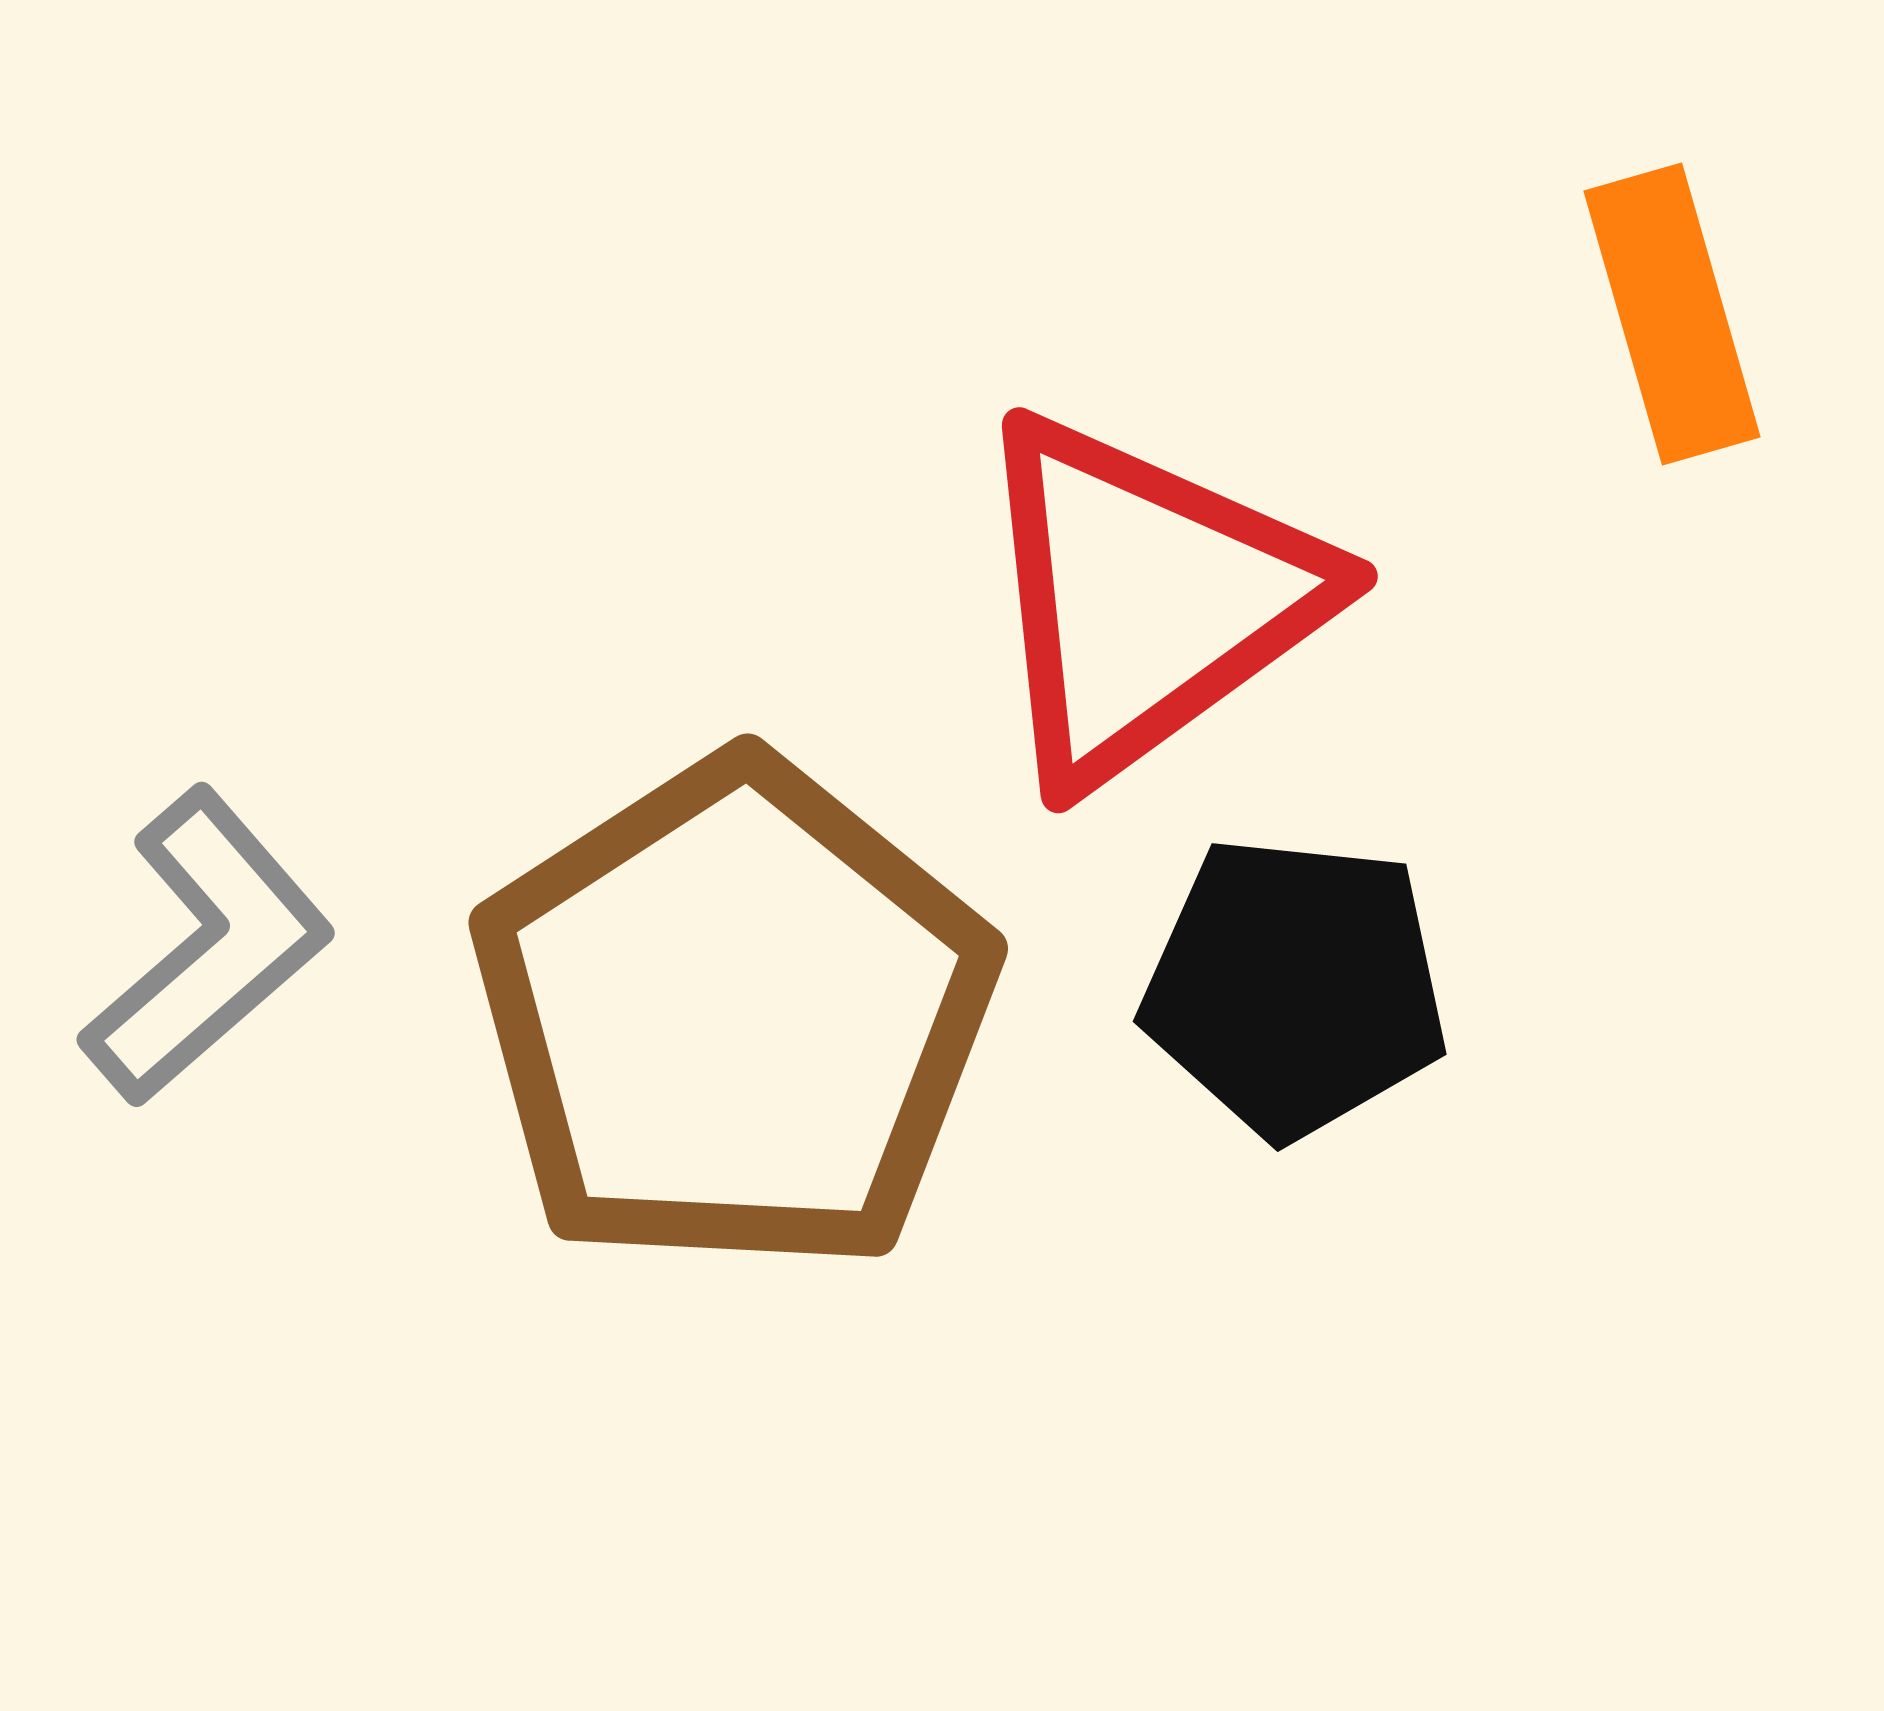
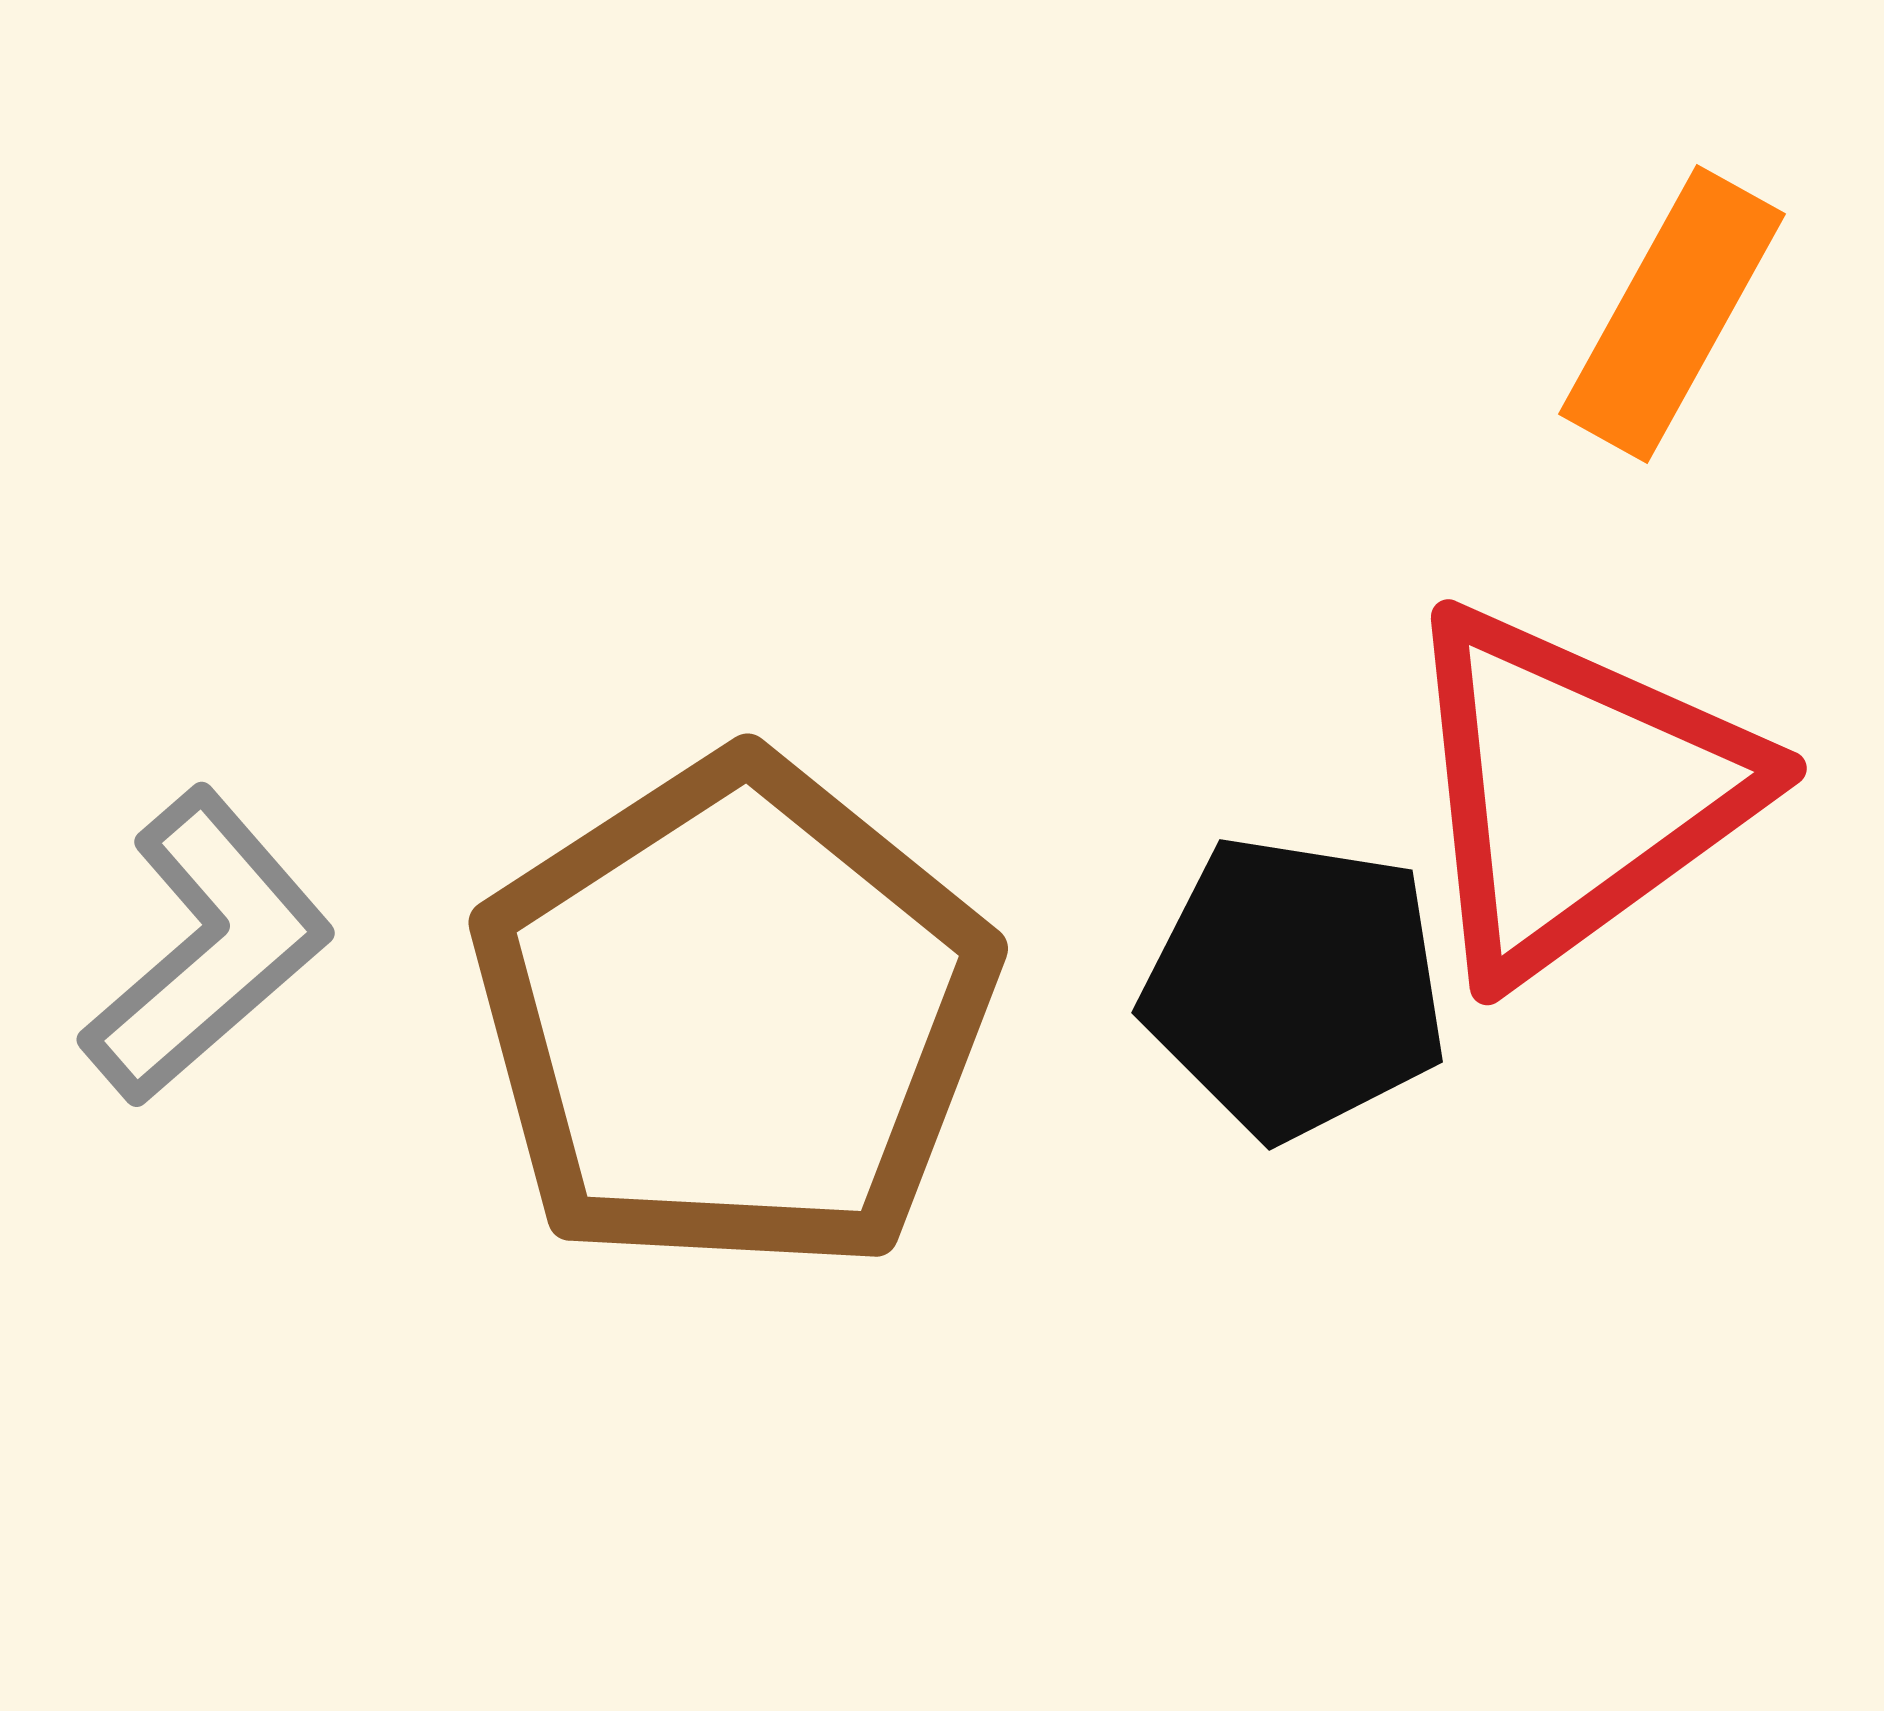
orange rectangle: rotated 45 degrees clockwise
red triangle: moved 429 px right, 192 px down
black pentagon: rotated 3 degrees clockwise
